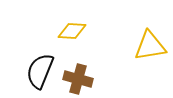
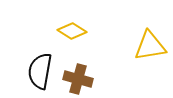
yellow diamond: rotated 28 degrees clockwise
black semicircle: rotated 12 degrees counterclockwise
